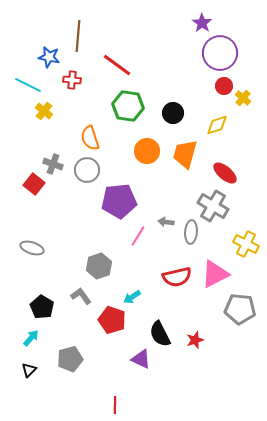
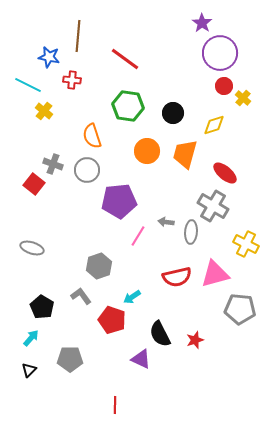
red line at (117, 65): moved 8 px right, 6 px up
yellow diamond at (217, 125): moved 3 px left
orange semicircle at (90, 138): moved 2 px right, 2 px up
pink triangle at (215, 274): rotated 12 degrees clockwise
gray pentagon at (70, 359): rotated 15 degrees clockwise
